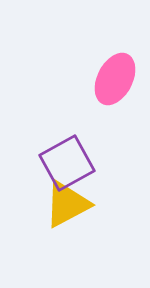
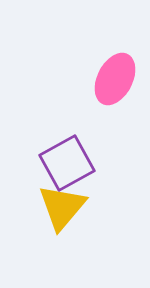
yellow triangle: moved 5 px left, 3 px down; rotated 22 degrees counterclockwise
